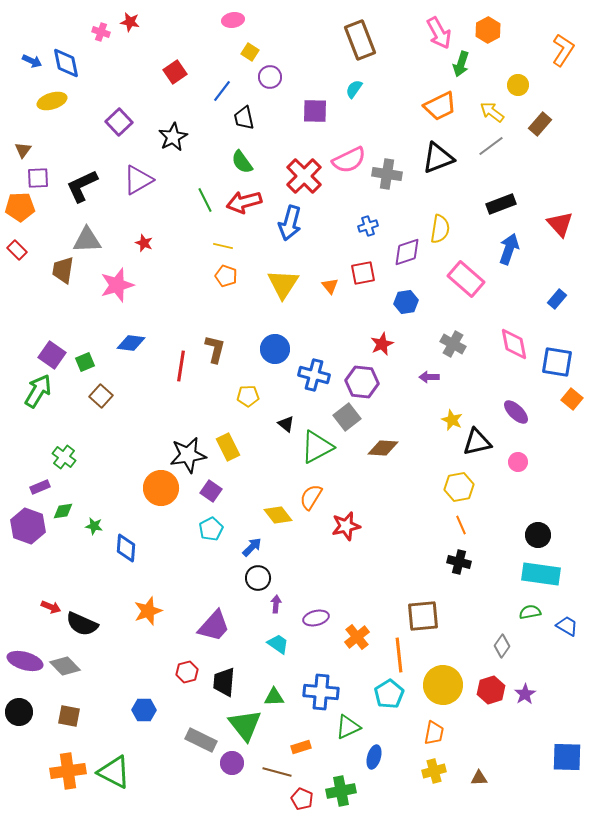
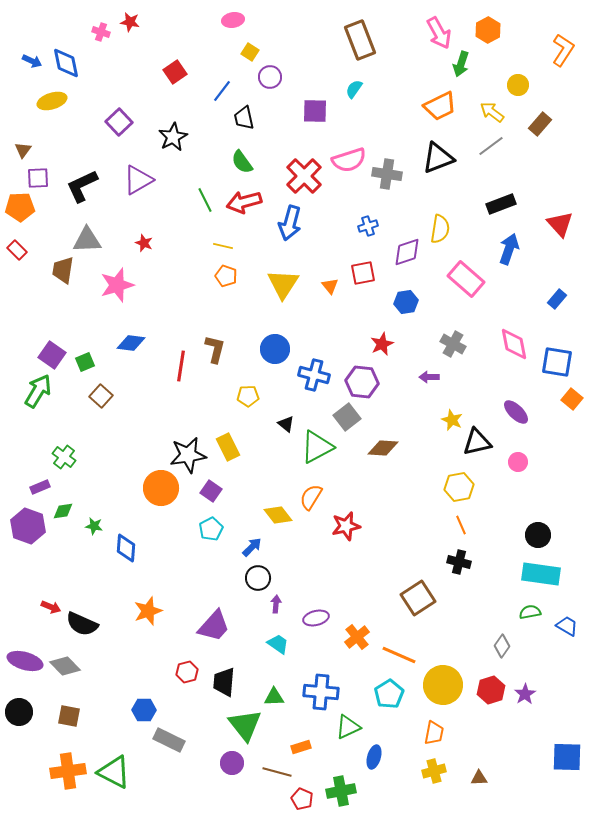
pink semicircle at (349, 160): rotated 8 degrees clockwise
brown square at (423, 616): moved 5 px left, 18 px up; rotated 28 degrees counterclockwise
orange line at (399, 655): rotated 60 degrees counterclockwise
gray rectangle at (201, 740): moved 32 px left
